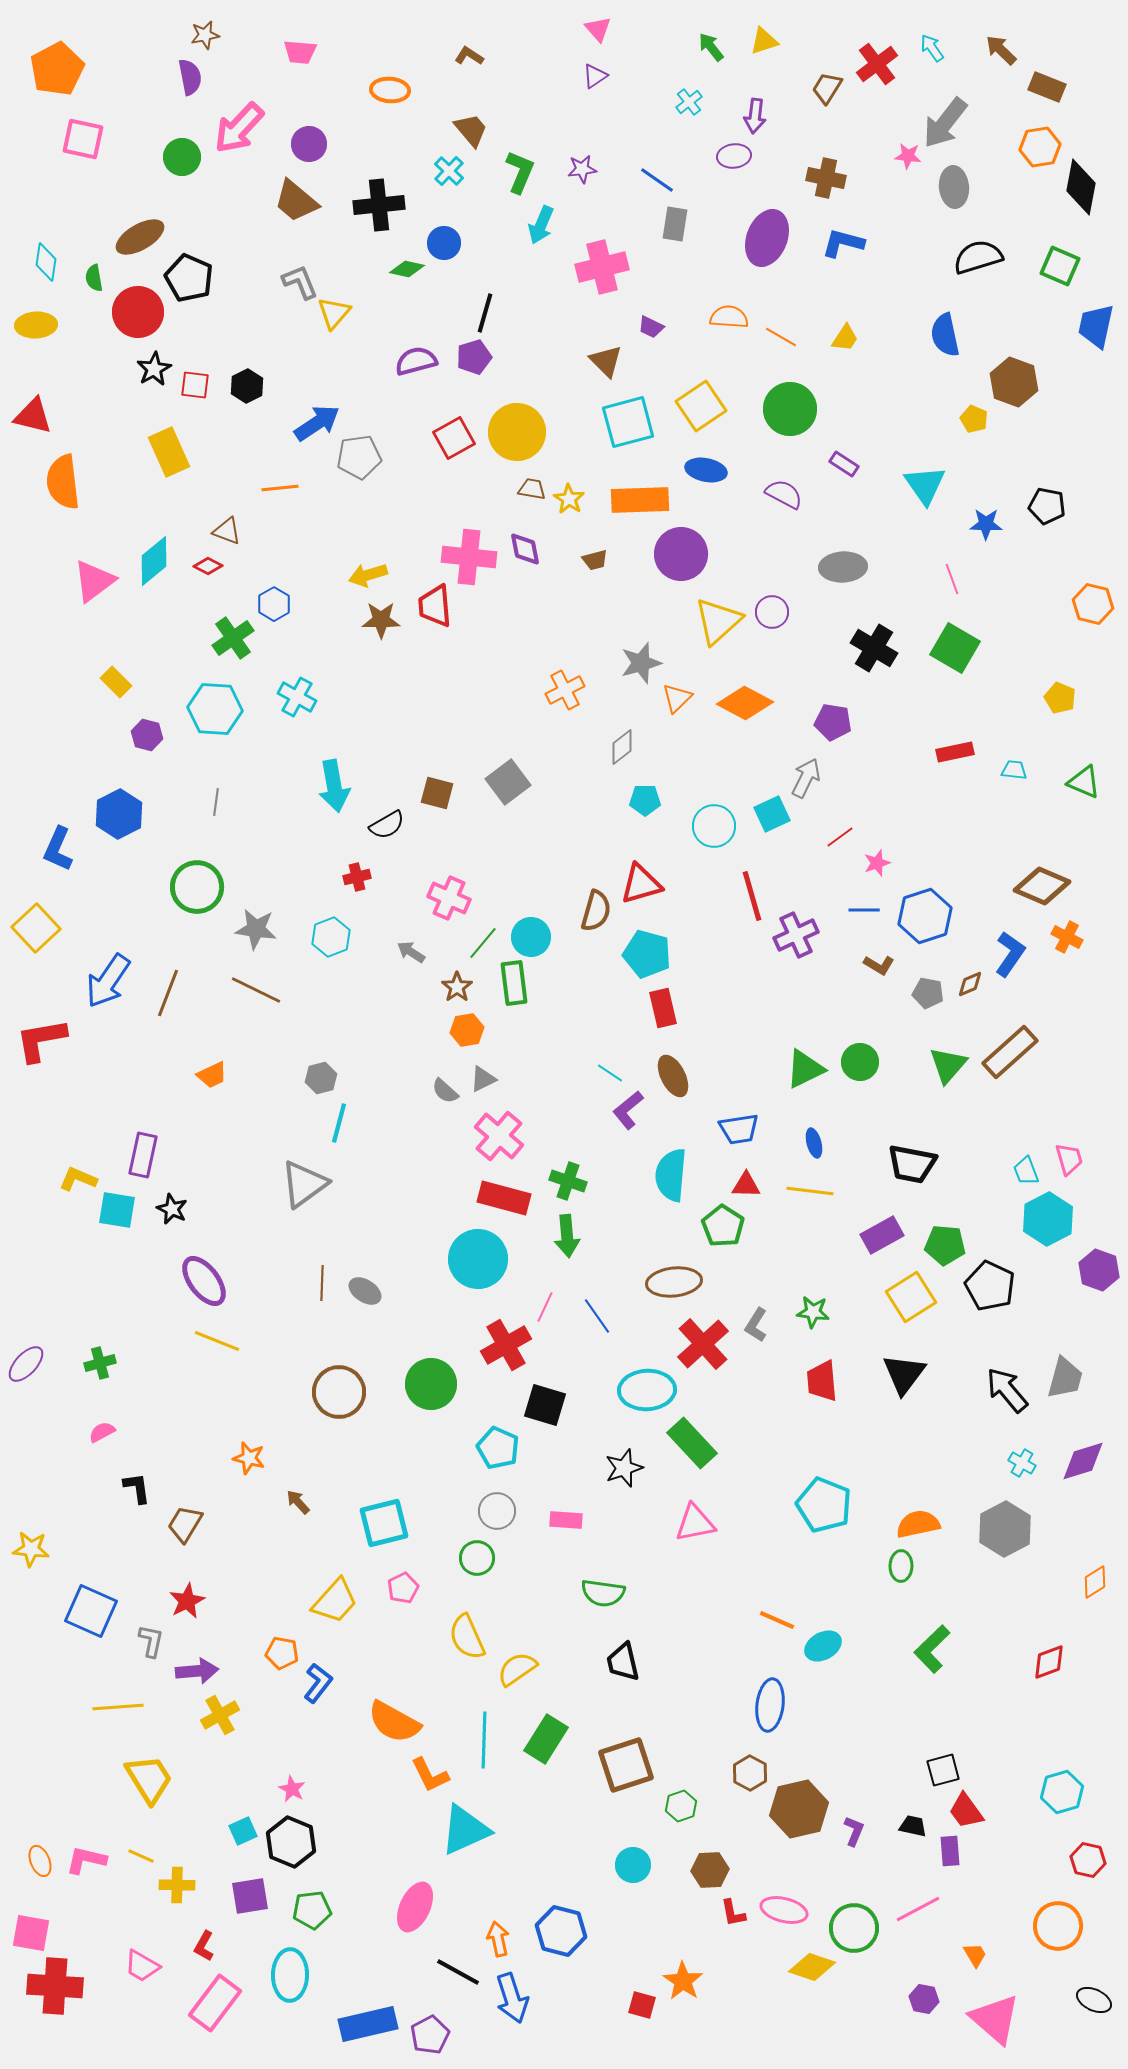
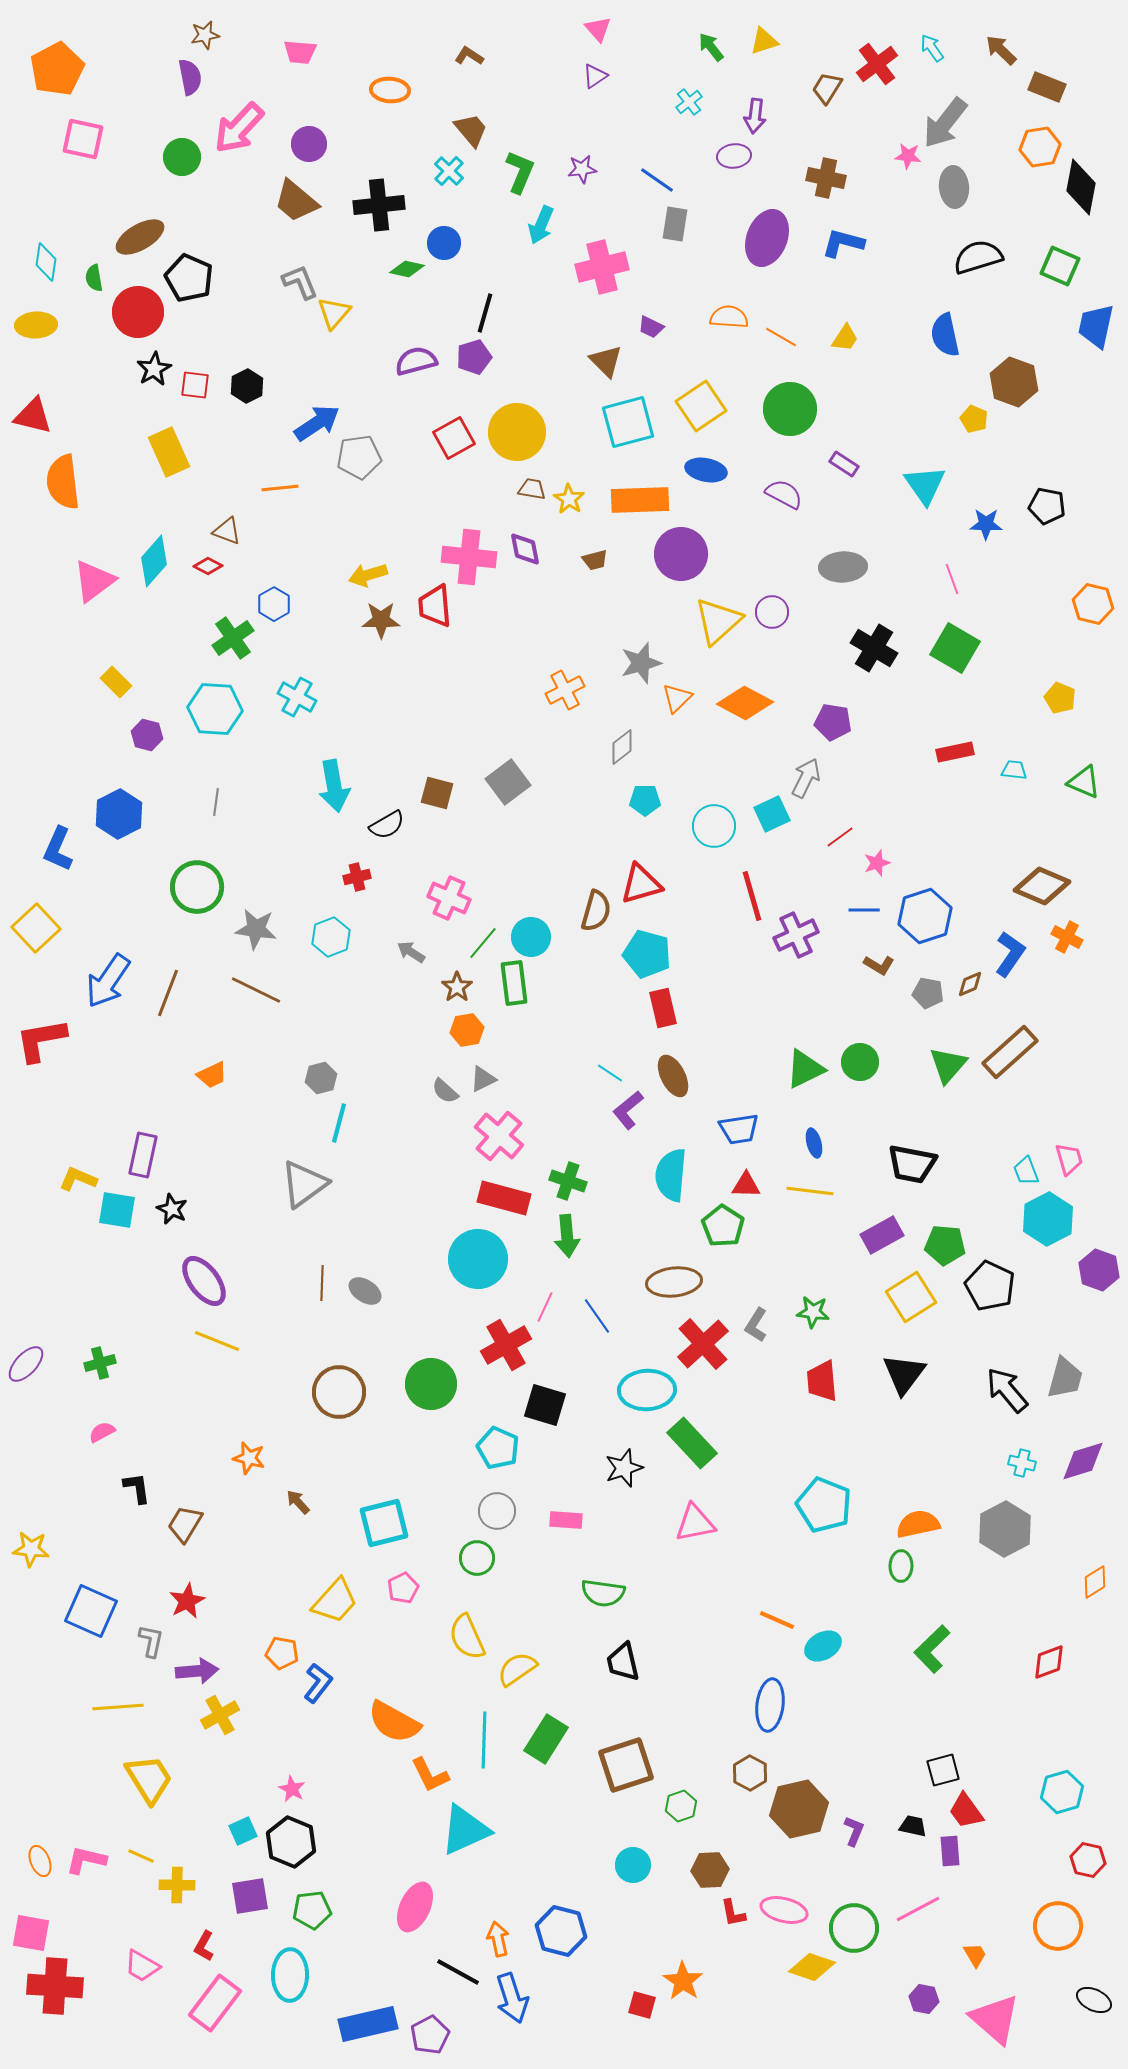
cyan diamond at (154, 561): rotated 9 degrees counterclockwise
cyan cross at (1022, 1463): rotated 16 degrees counterclockwise
